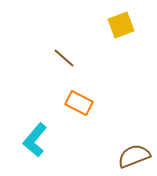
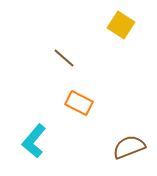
yellow square: rotated 36 degrees counterclockwise
cyan L-shape: moved 1 px left, 1 px down
brown semicircle: moved 5 px left, 9 px up
